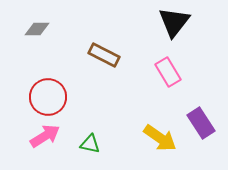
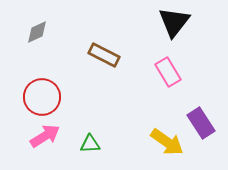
gray diamond: moved 3 px down; rotated 25 degrees counterclockwise
red circle: moved 6 px left
yellow arrow: moved 7 px right, 4 px down
green triangle: rotated 15 degrees counterclockwise
